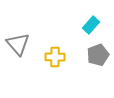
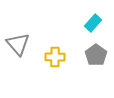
cyan rectangle: moved 2 px right, 2 px up
gray pentagon: moved 2 px left; rotated 15 degrees counterclockwise
